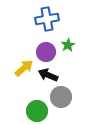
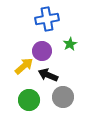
green star: moved 2 px right, 1 px up
purple circle: moved 4 px left, 1 px up
yellow arrow: moved 2 px up
gray circle: moved 2 px right
green circle: moved 8 px left, 11 px up
